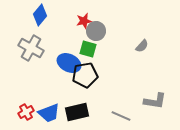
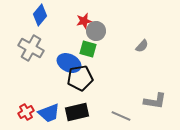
black pentagon: moved 5 px left, 3 px down
